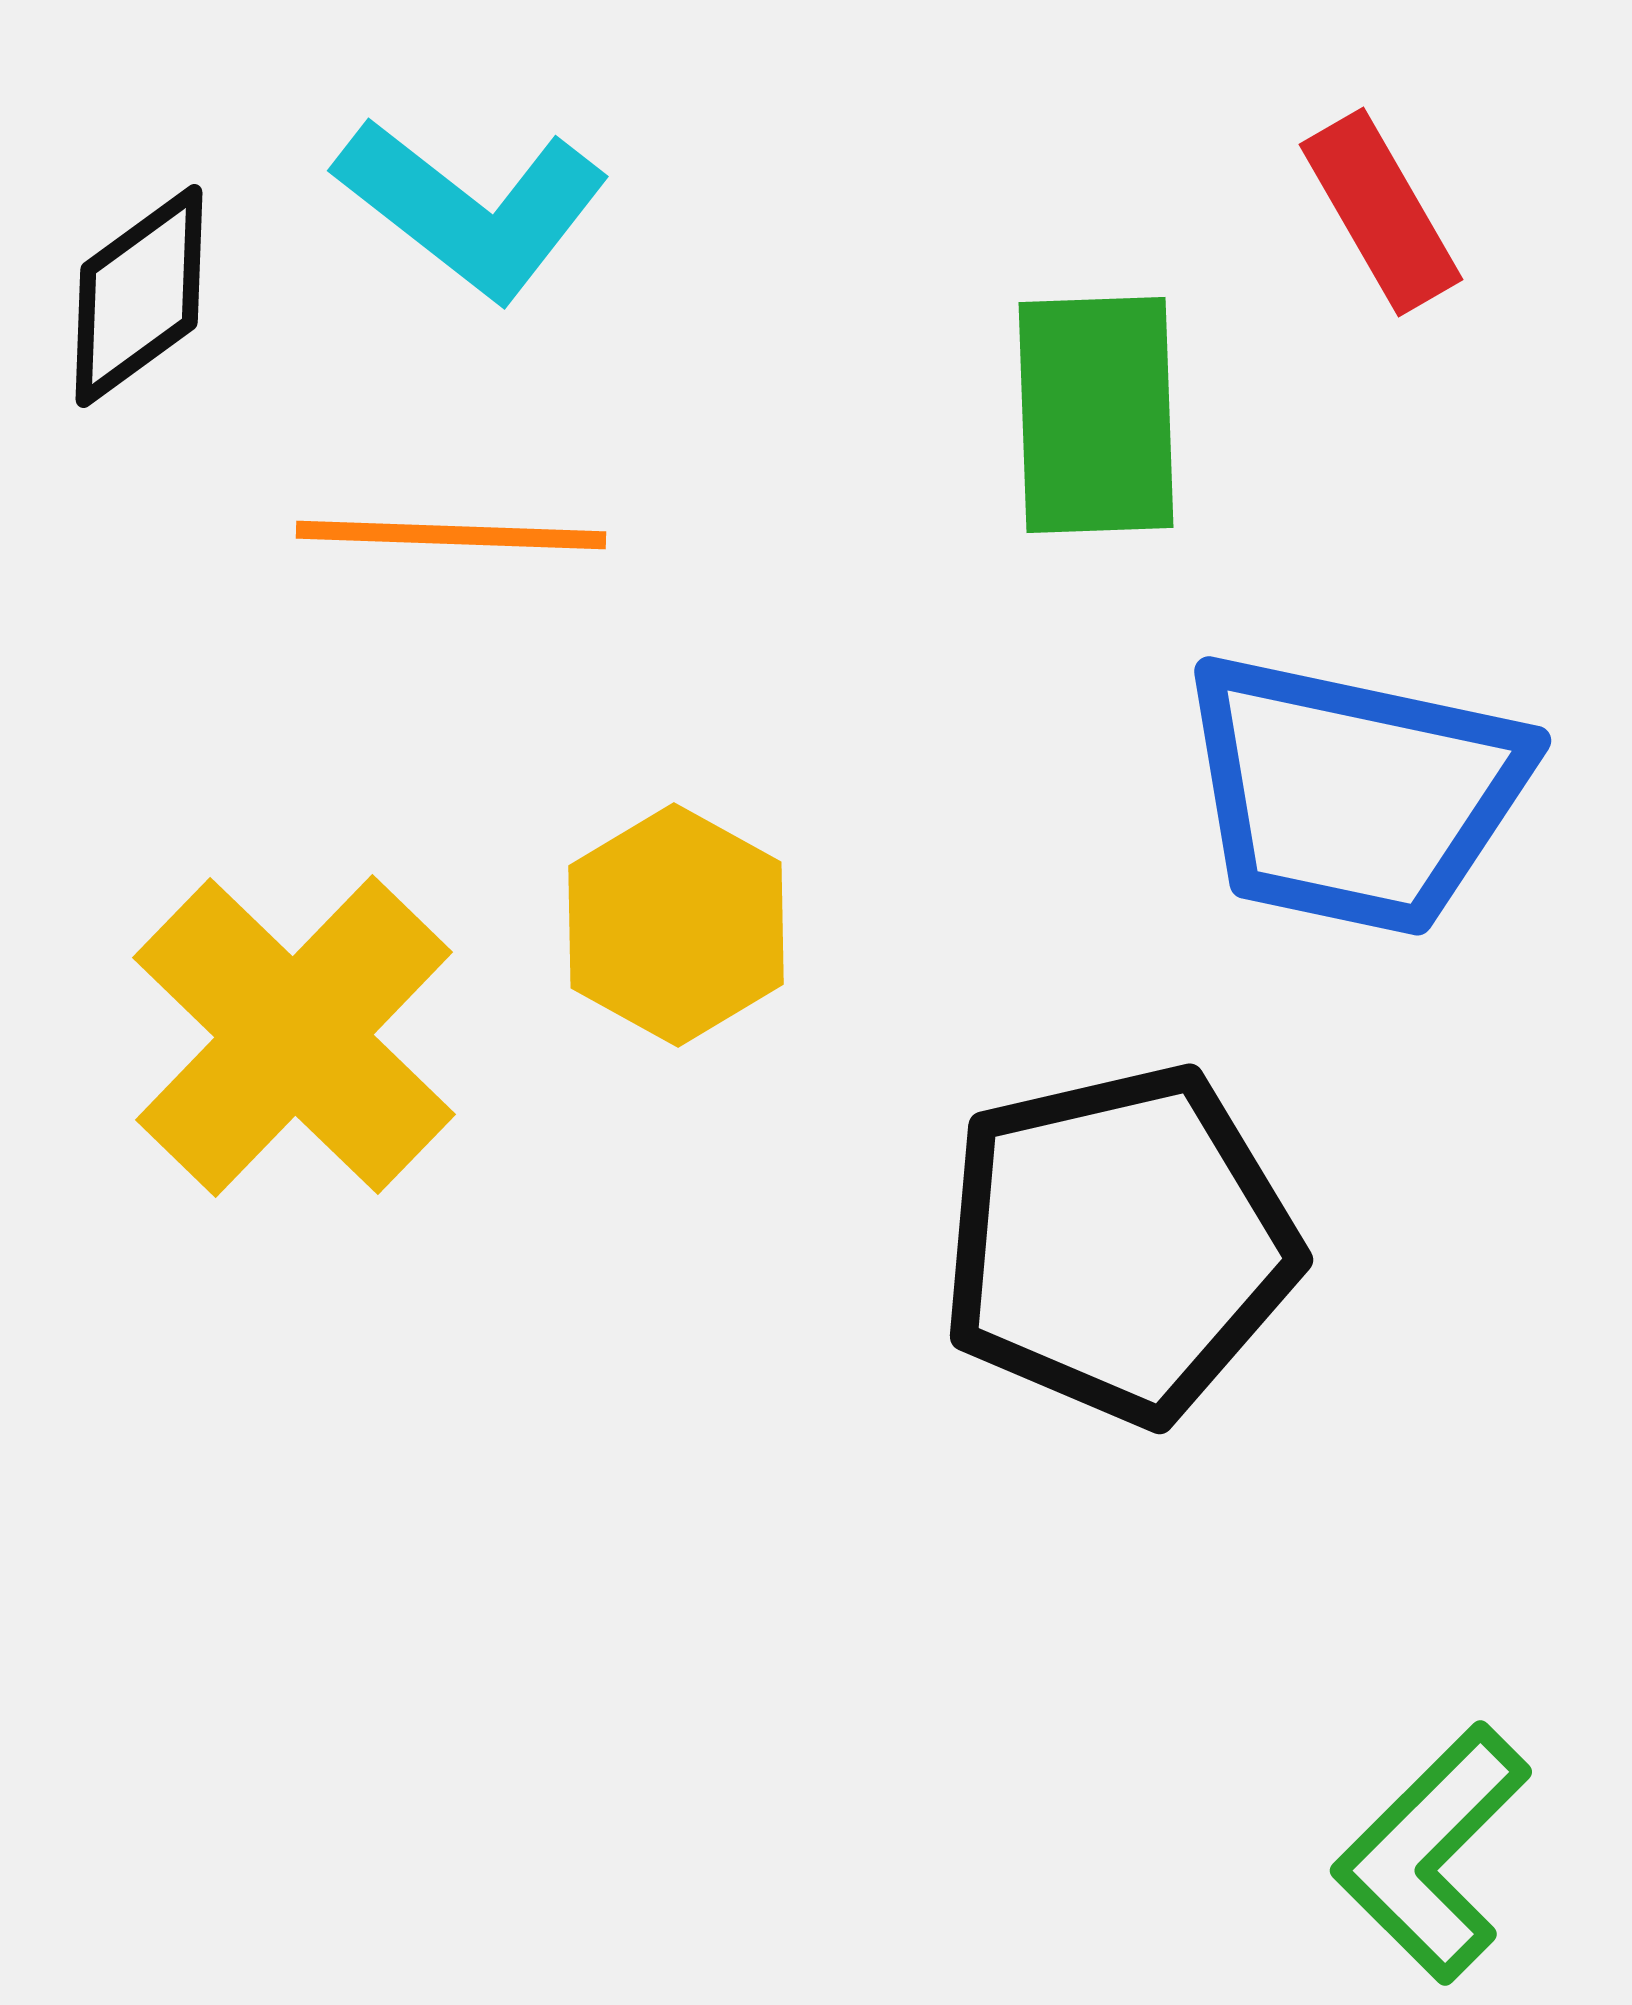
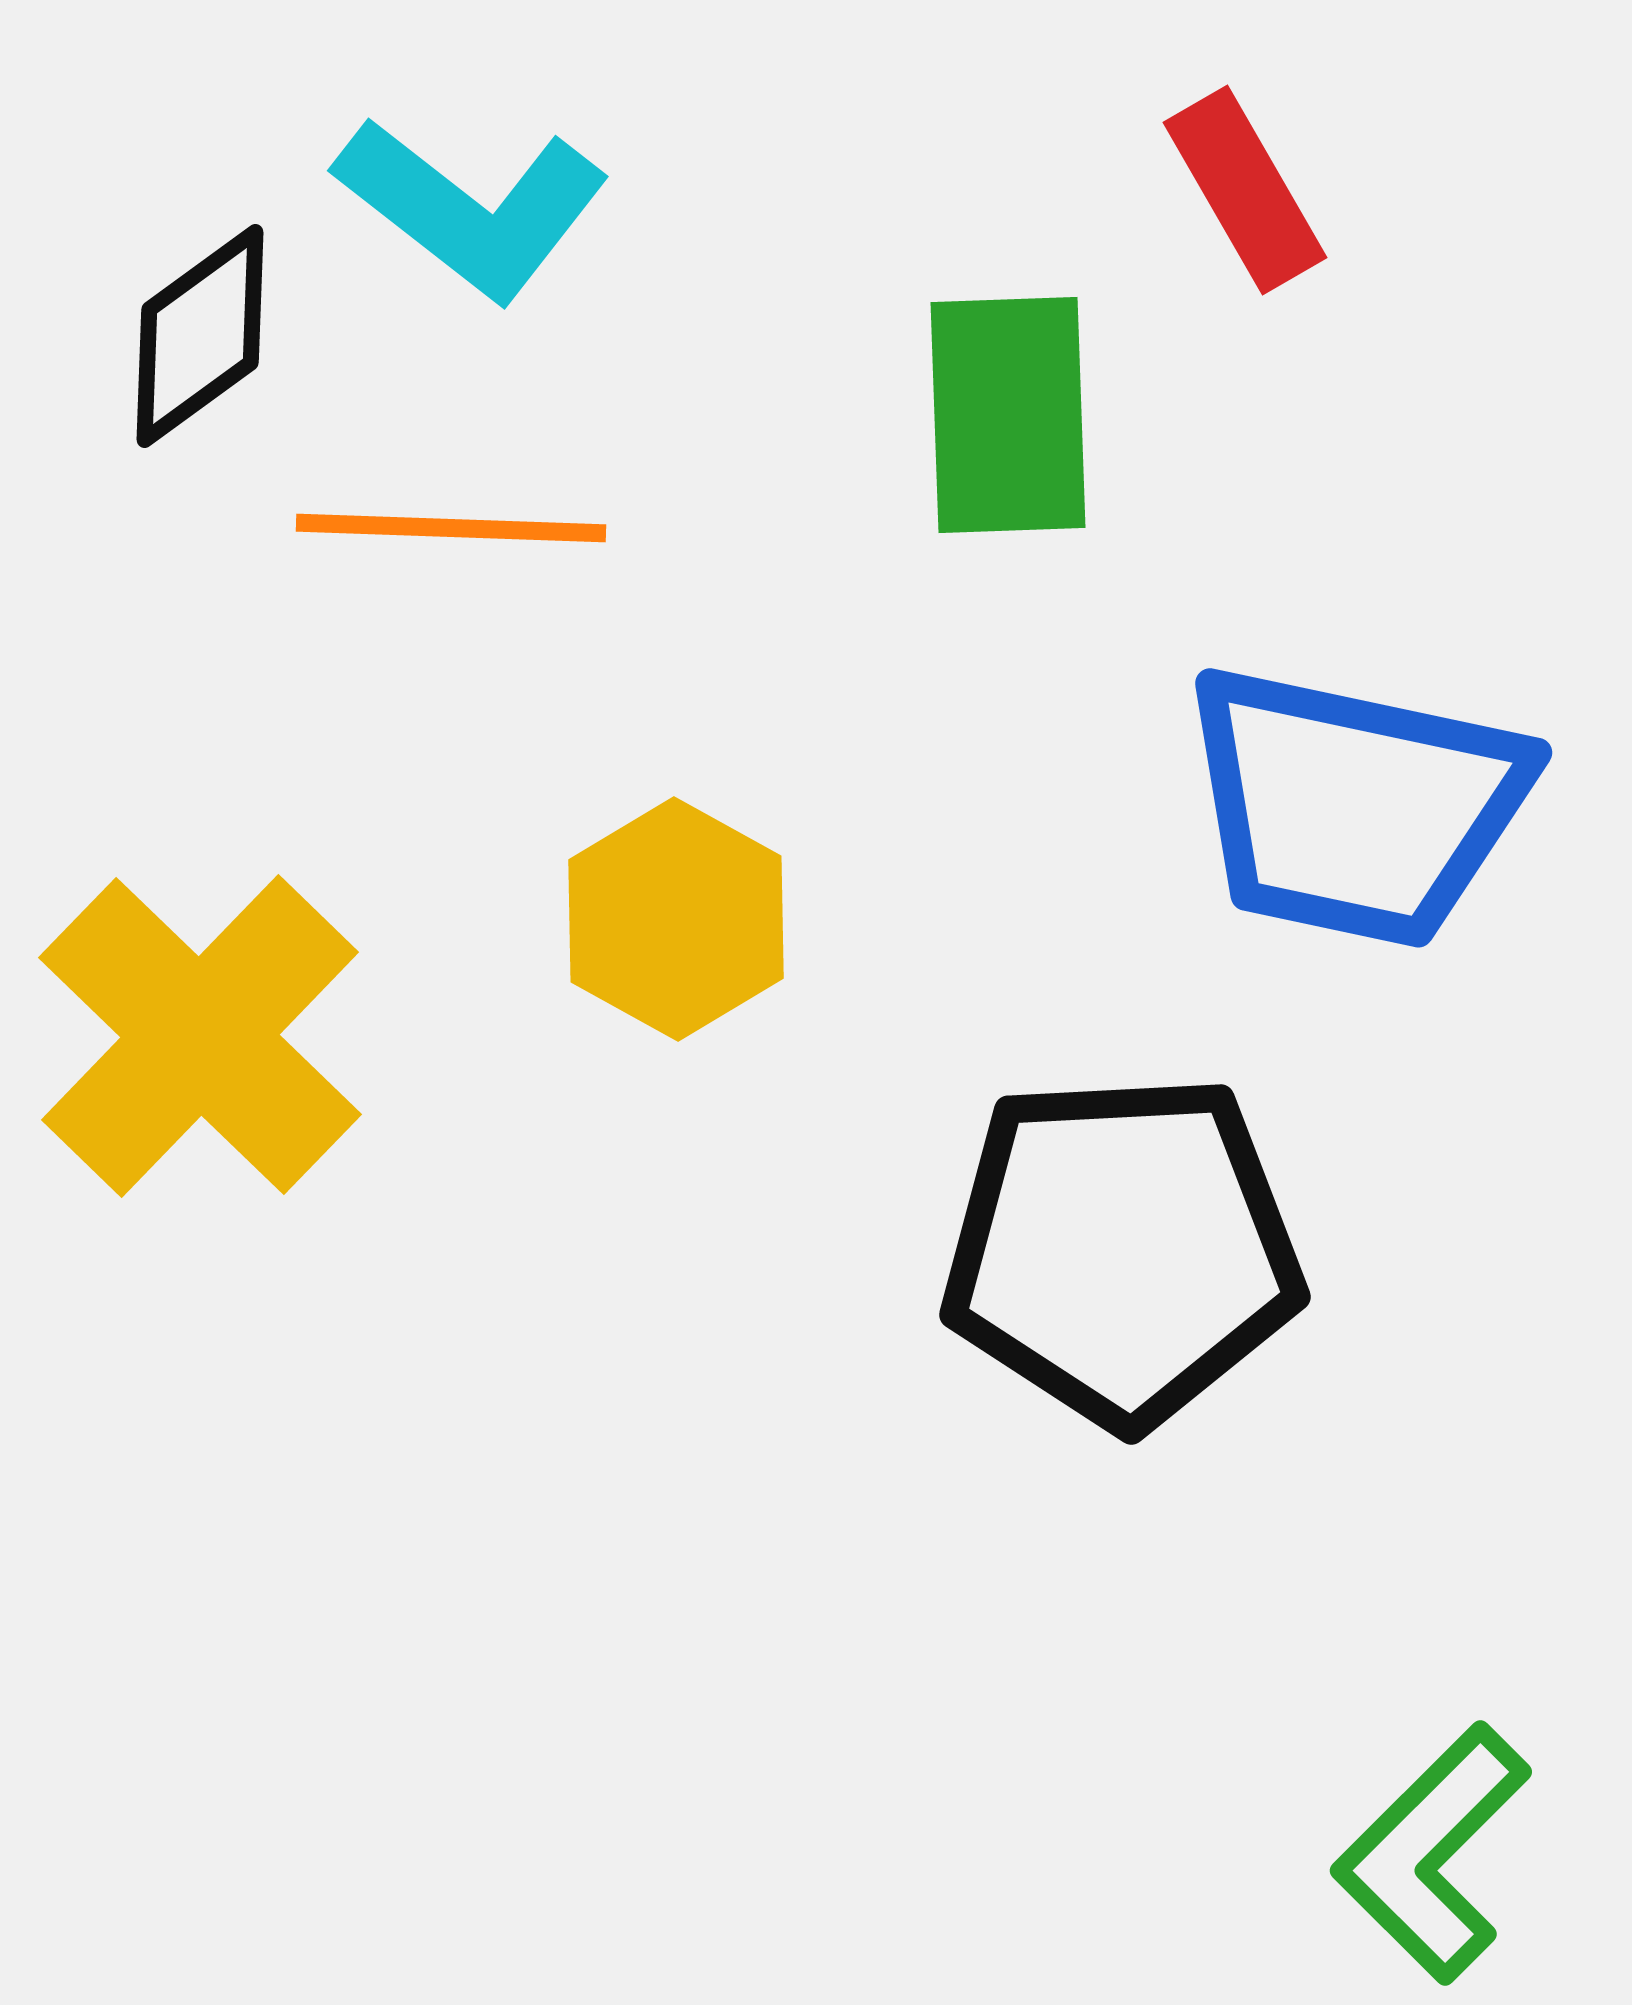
red rectangle: moved 136 px left, 22 px up
black diamond: moved 61 px right, 40 px down
green rectangle: moved 88 px left
orange line: moved 7 px up
blue trapezoid: moved 1 px right, 12 px down
yellow hexagon: moved 6 px up
yellow cross: moved 94 px left
black pentagon: moved 3 px right, 6 px down; rotated 10 degrees clockwise
